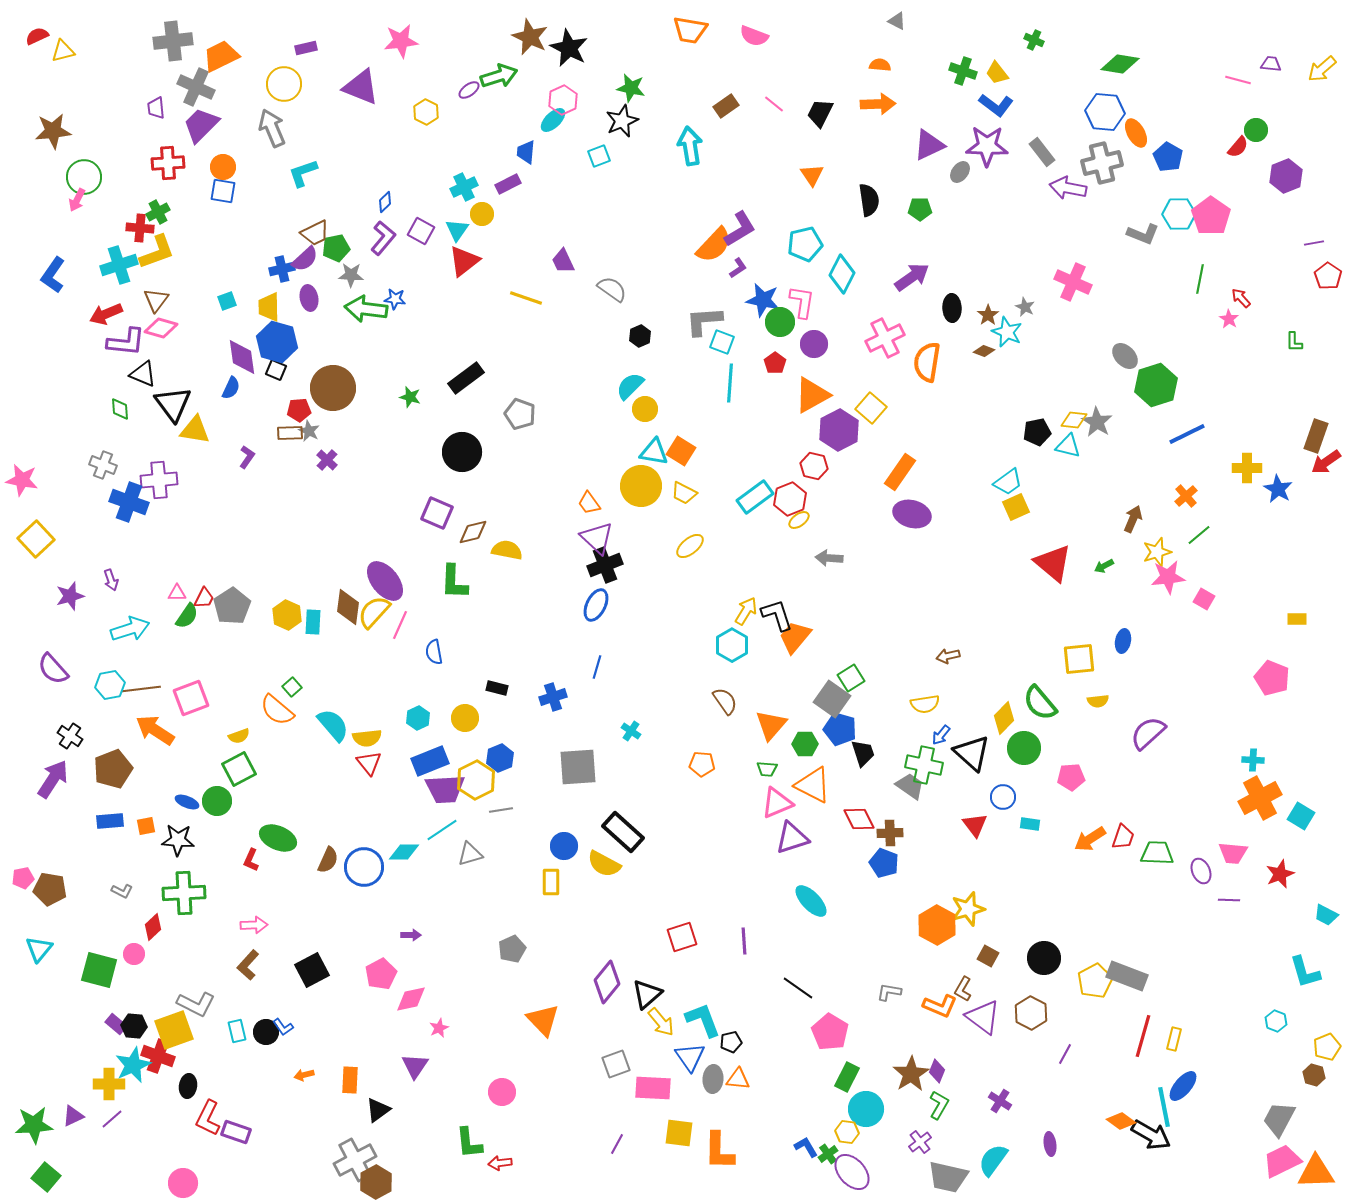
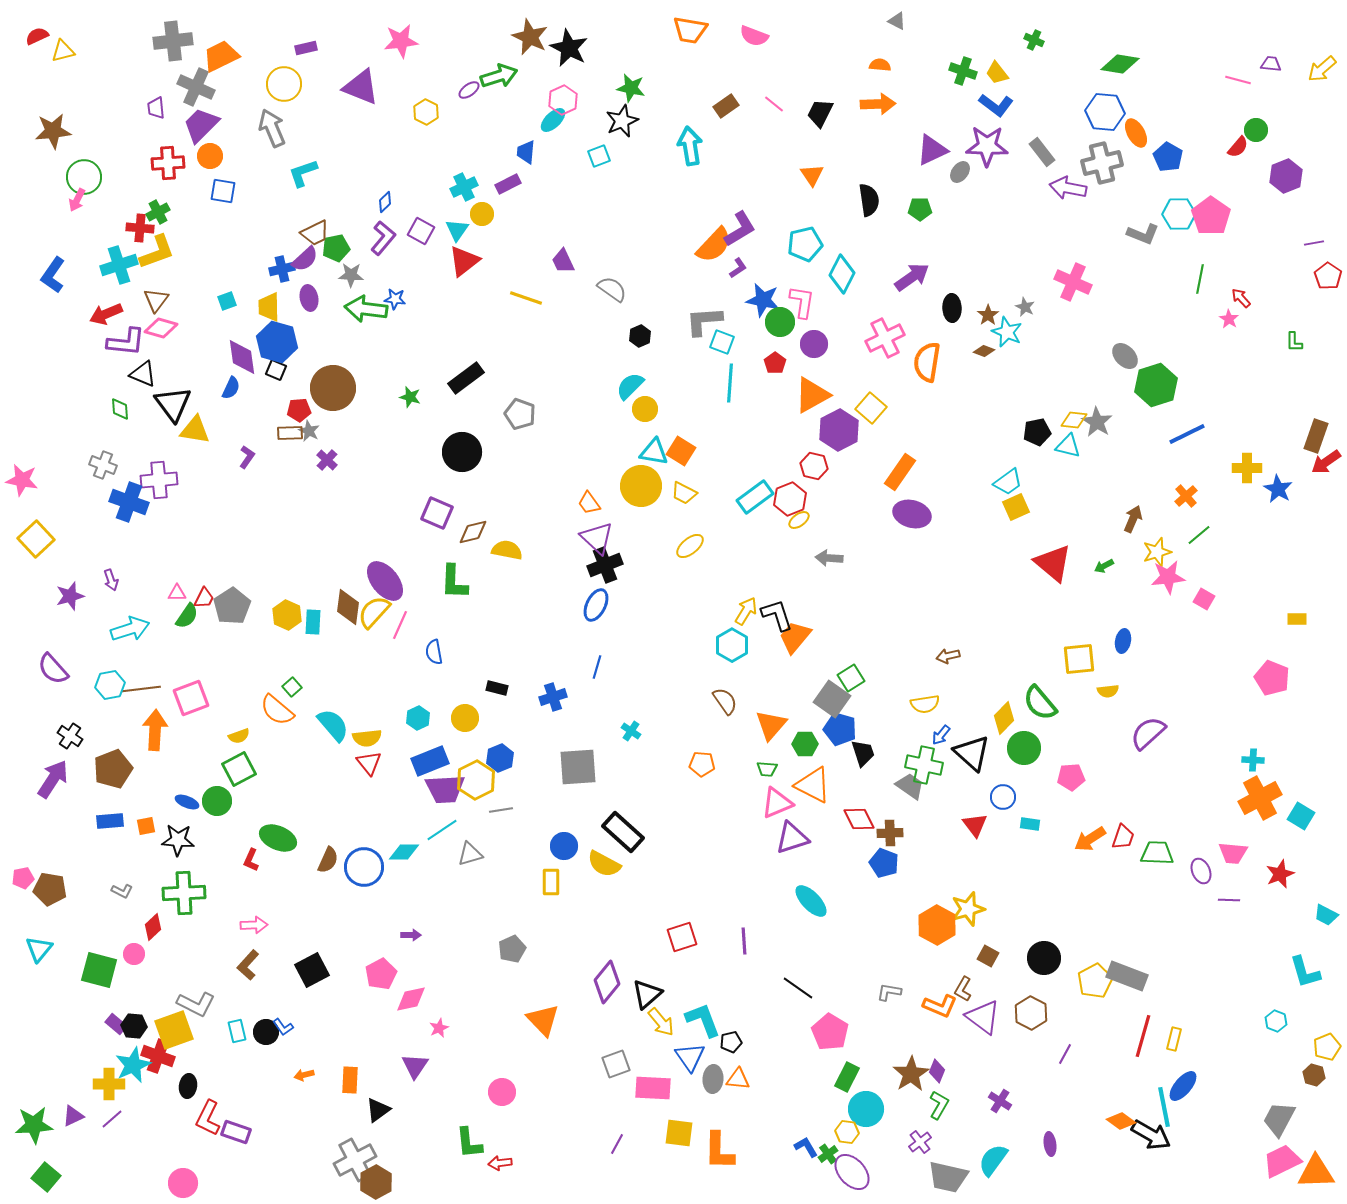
purple triangle at (929, 145): moved 3 px right, 5 px down
orange circle at (223, 167): moved 13 px left, 11 px up
yellow semicircle at (1098, 701): moved 10 px right, 10 px up
orange arrow at (155, 730): rotated 60 degrees clockwise
